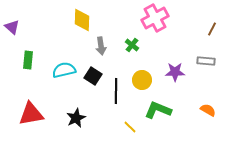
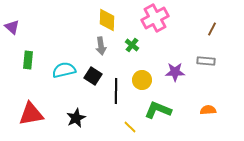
yellow diamond: moved 25 px right
orange semicircle: rotated 35 degrees counterclockwise
